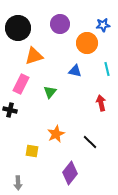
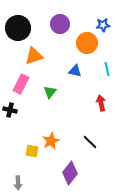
orange star: moved 5 px left, 7 px down
